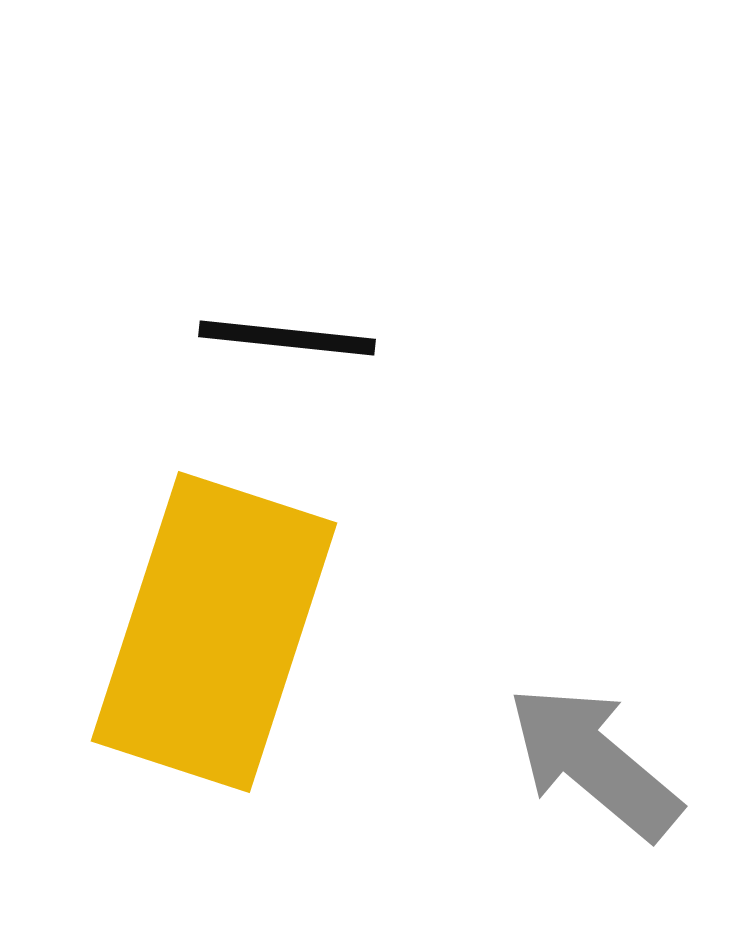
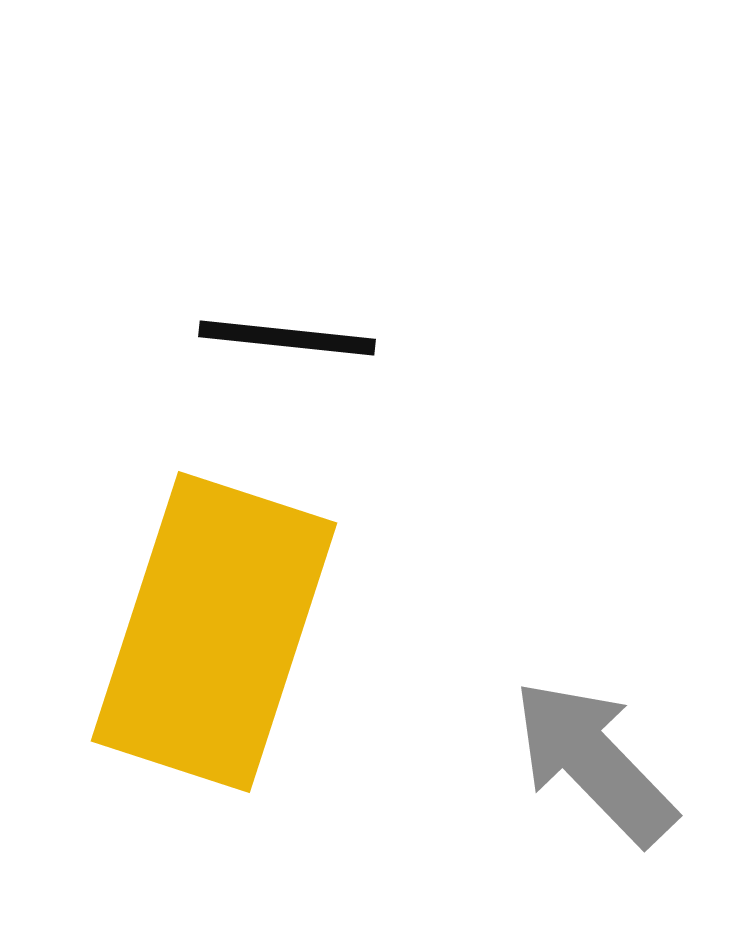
gray arrow: rotated 6 degrees clockwise
